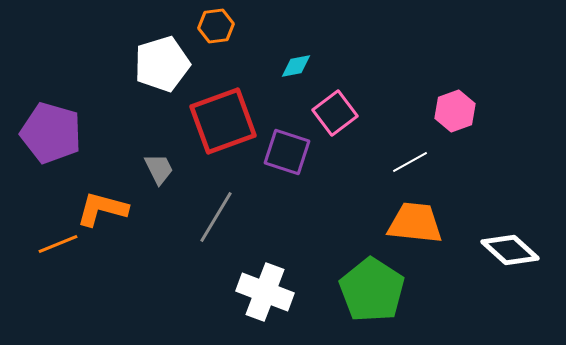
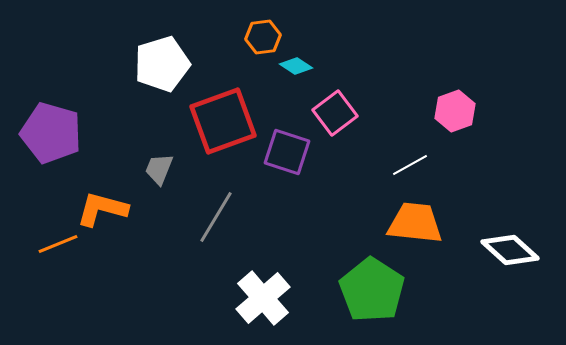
orange hexagon: moved 47 px right, 11 px down
cyan diamond: rotated 44 degrees clockwise
white line: moved 3 px down
gray trapezoid: rotated 132 degrees counterclockwise
white cross: moved 2 px left, 6 px down; rotated 28 degrees clockwise
